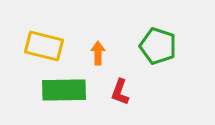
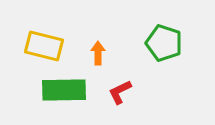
green pentagon: moved 6 px right, 3 px up
red L-shape: rotated 44 degrees clockwise
